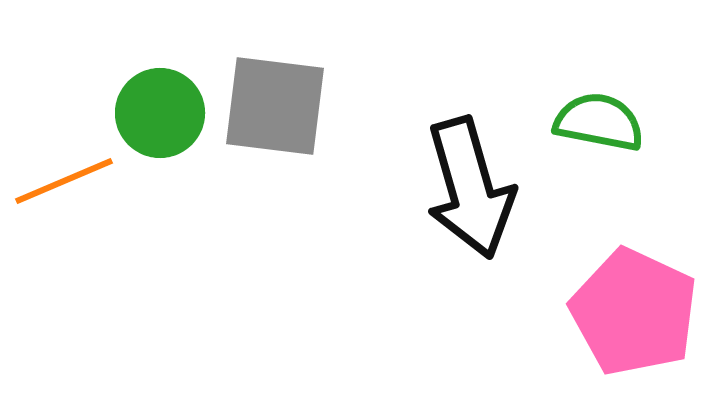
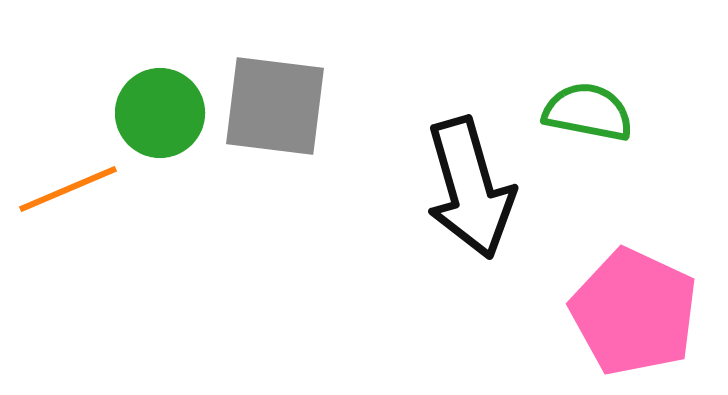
green semicircle: moved 11 px left, 10 px up
orange line: moved 4 px right, 8 px down
